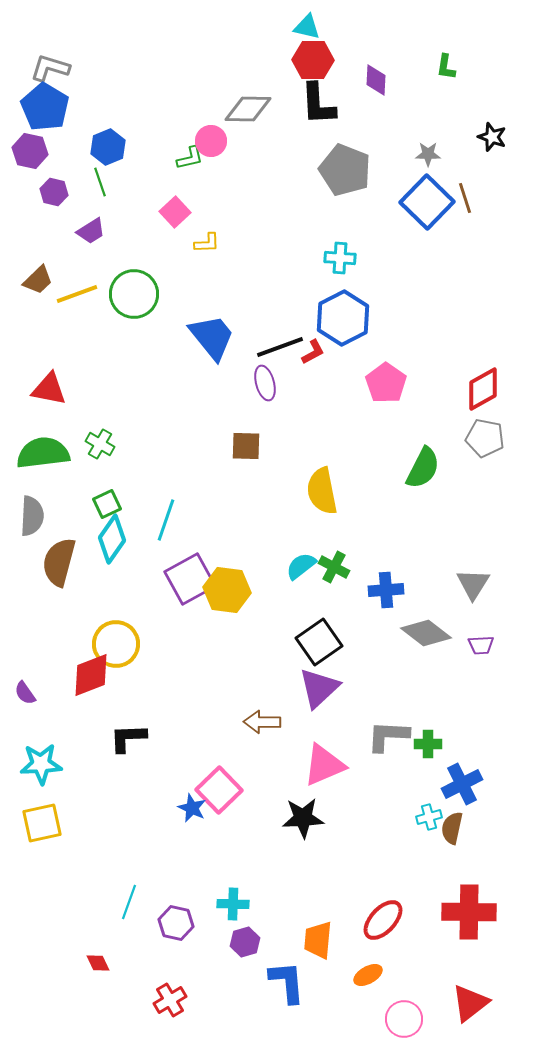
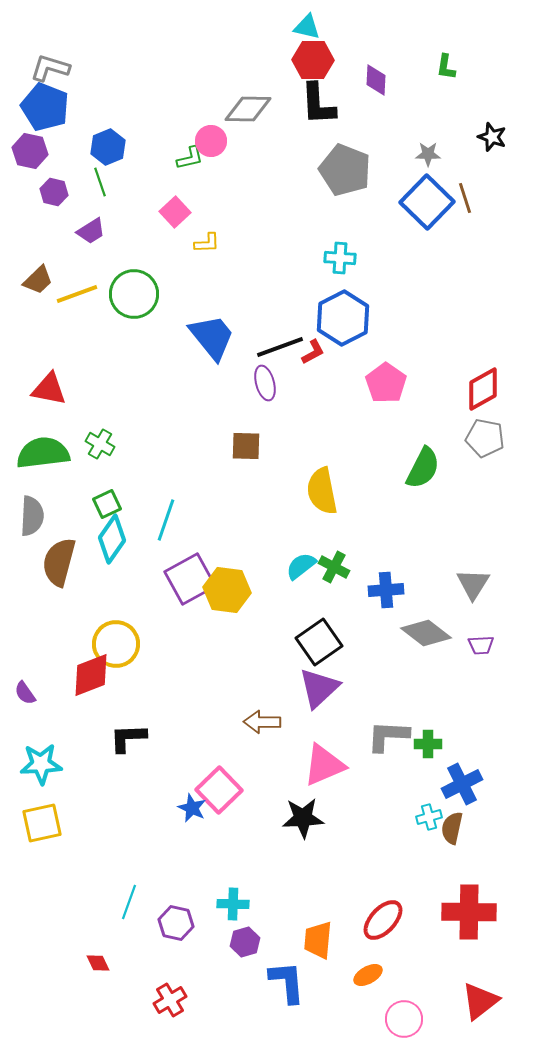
blue pentagon at (45, 107): rotated 9 degrees counterclockwise
red triangle at (470, 1003): moved 10 px right, 2 px up
